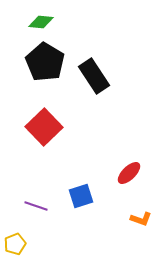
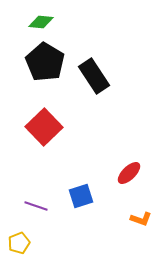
yellow pentagon: moved 4 px right, 1 px up
